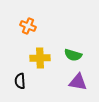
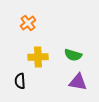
orange cross: moved 3 px up; rotated 28 degrees clockwise
yellow cross: moved 2 px left, 1 px up
